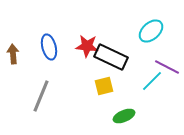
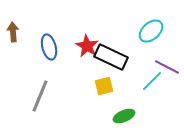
red star: rotated 25 degrees clockwise
brown arrow: moved 22 px up
gray line: moved 1 px left
